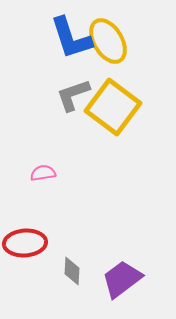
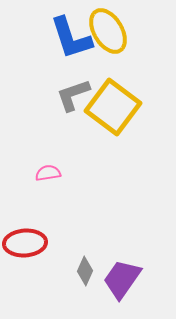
yellow ellipse: moved 10 px up
pink semicircle: moved 5 px right
gray diamond: moved 13 px right; rotated 20 degrees clockwise
purple trapezoid: rotated 18 degrees counterclockwise
